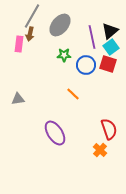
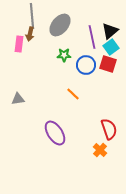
gray line: rotated 35 degrees counterclockwise
